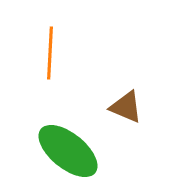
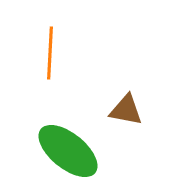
brown triangle: moved 3 px down; rotated 12 degrees counterclockwise
